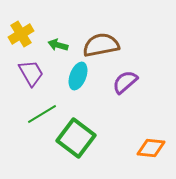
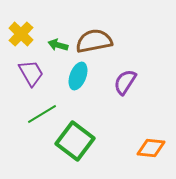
yellow cross: rotated 15 degrees counterclockwise
brown semicircle: moved 7 px left, 4 px up
purple semicircle: rotated 16 degrees counterclockwise
green square: moved 1 px left, 3 px down
